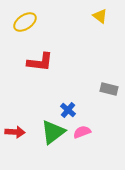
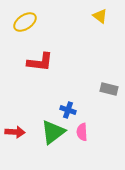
blue cross: rotated 21 degrees counterclockwise
pink semicircle: rotated 72 degrees counterclockwise
